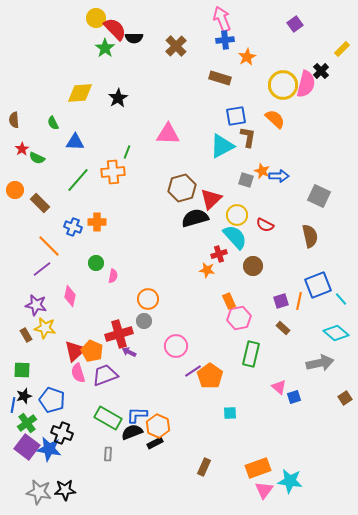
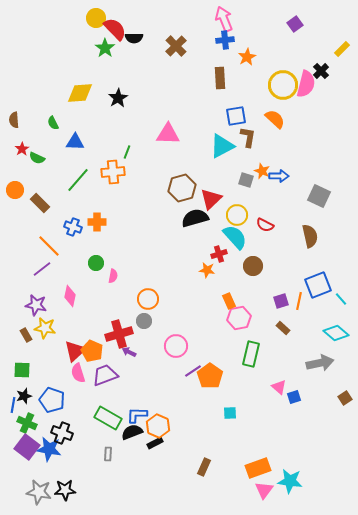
pink arrow at (222, 19): moved 2 px right
brown rectangle at (220, 78): rotated 70 degrees clockwise
green cross at (27, 423): rotated 30 degrees counterclockwise
